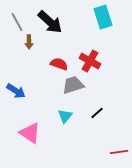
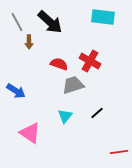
cyan rectangle: rotated 65 degrees counterclockwise
